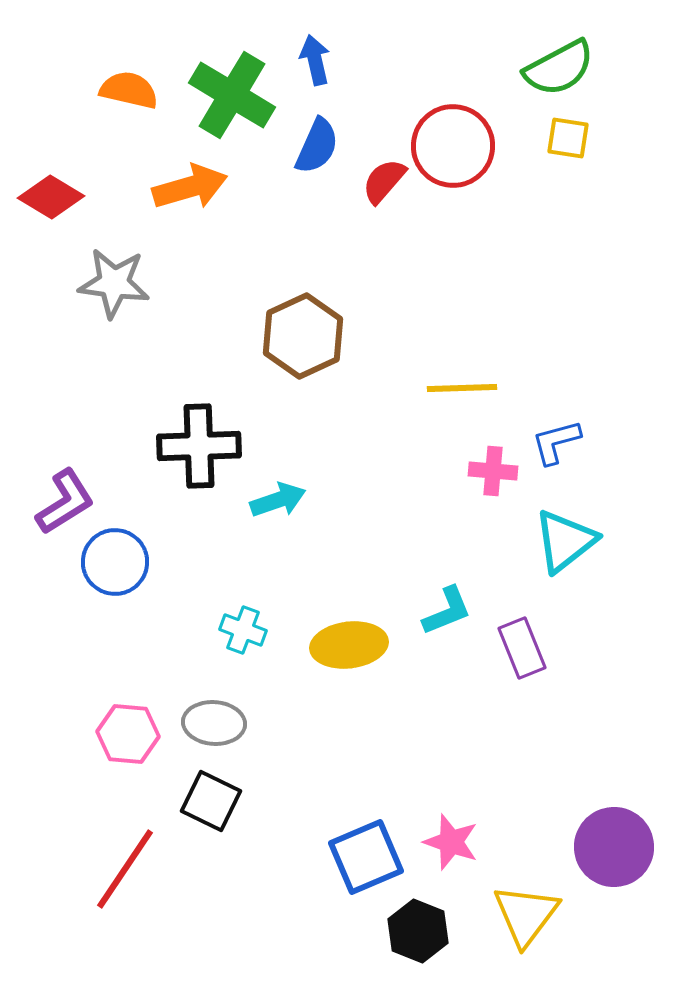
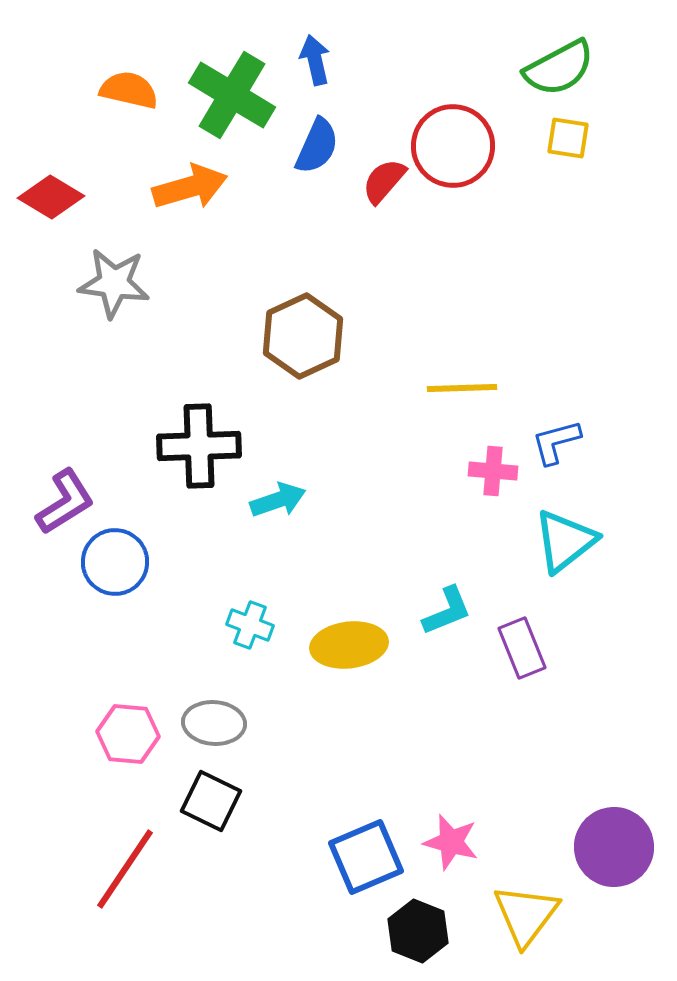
cyan cross: moved 7 px right, 5 px up
pink star: rotated 4 degrees counterclockwise
